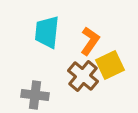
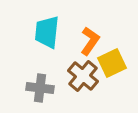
yellow square: moved 2 px right, 2 px up
gray cross: moved 5 px right, 7 px up
